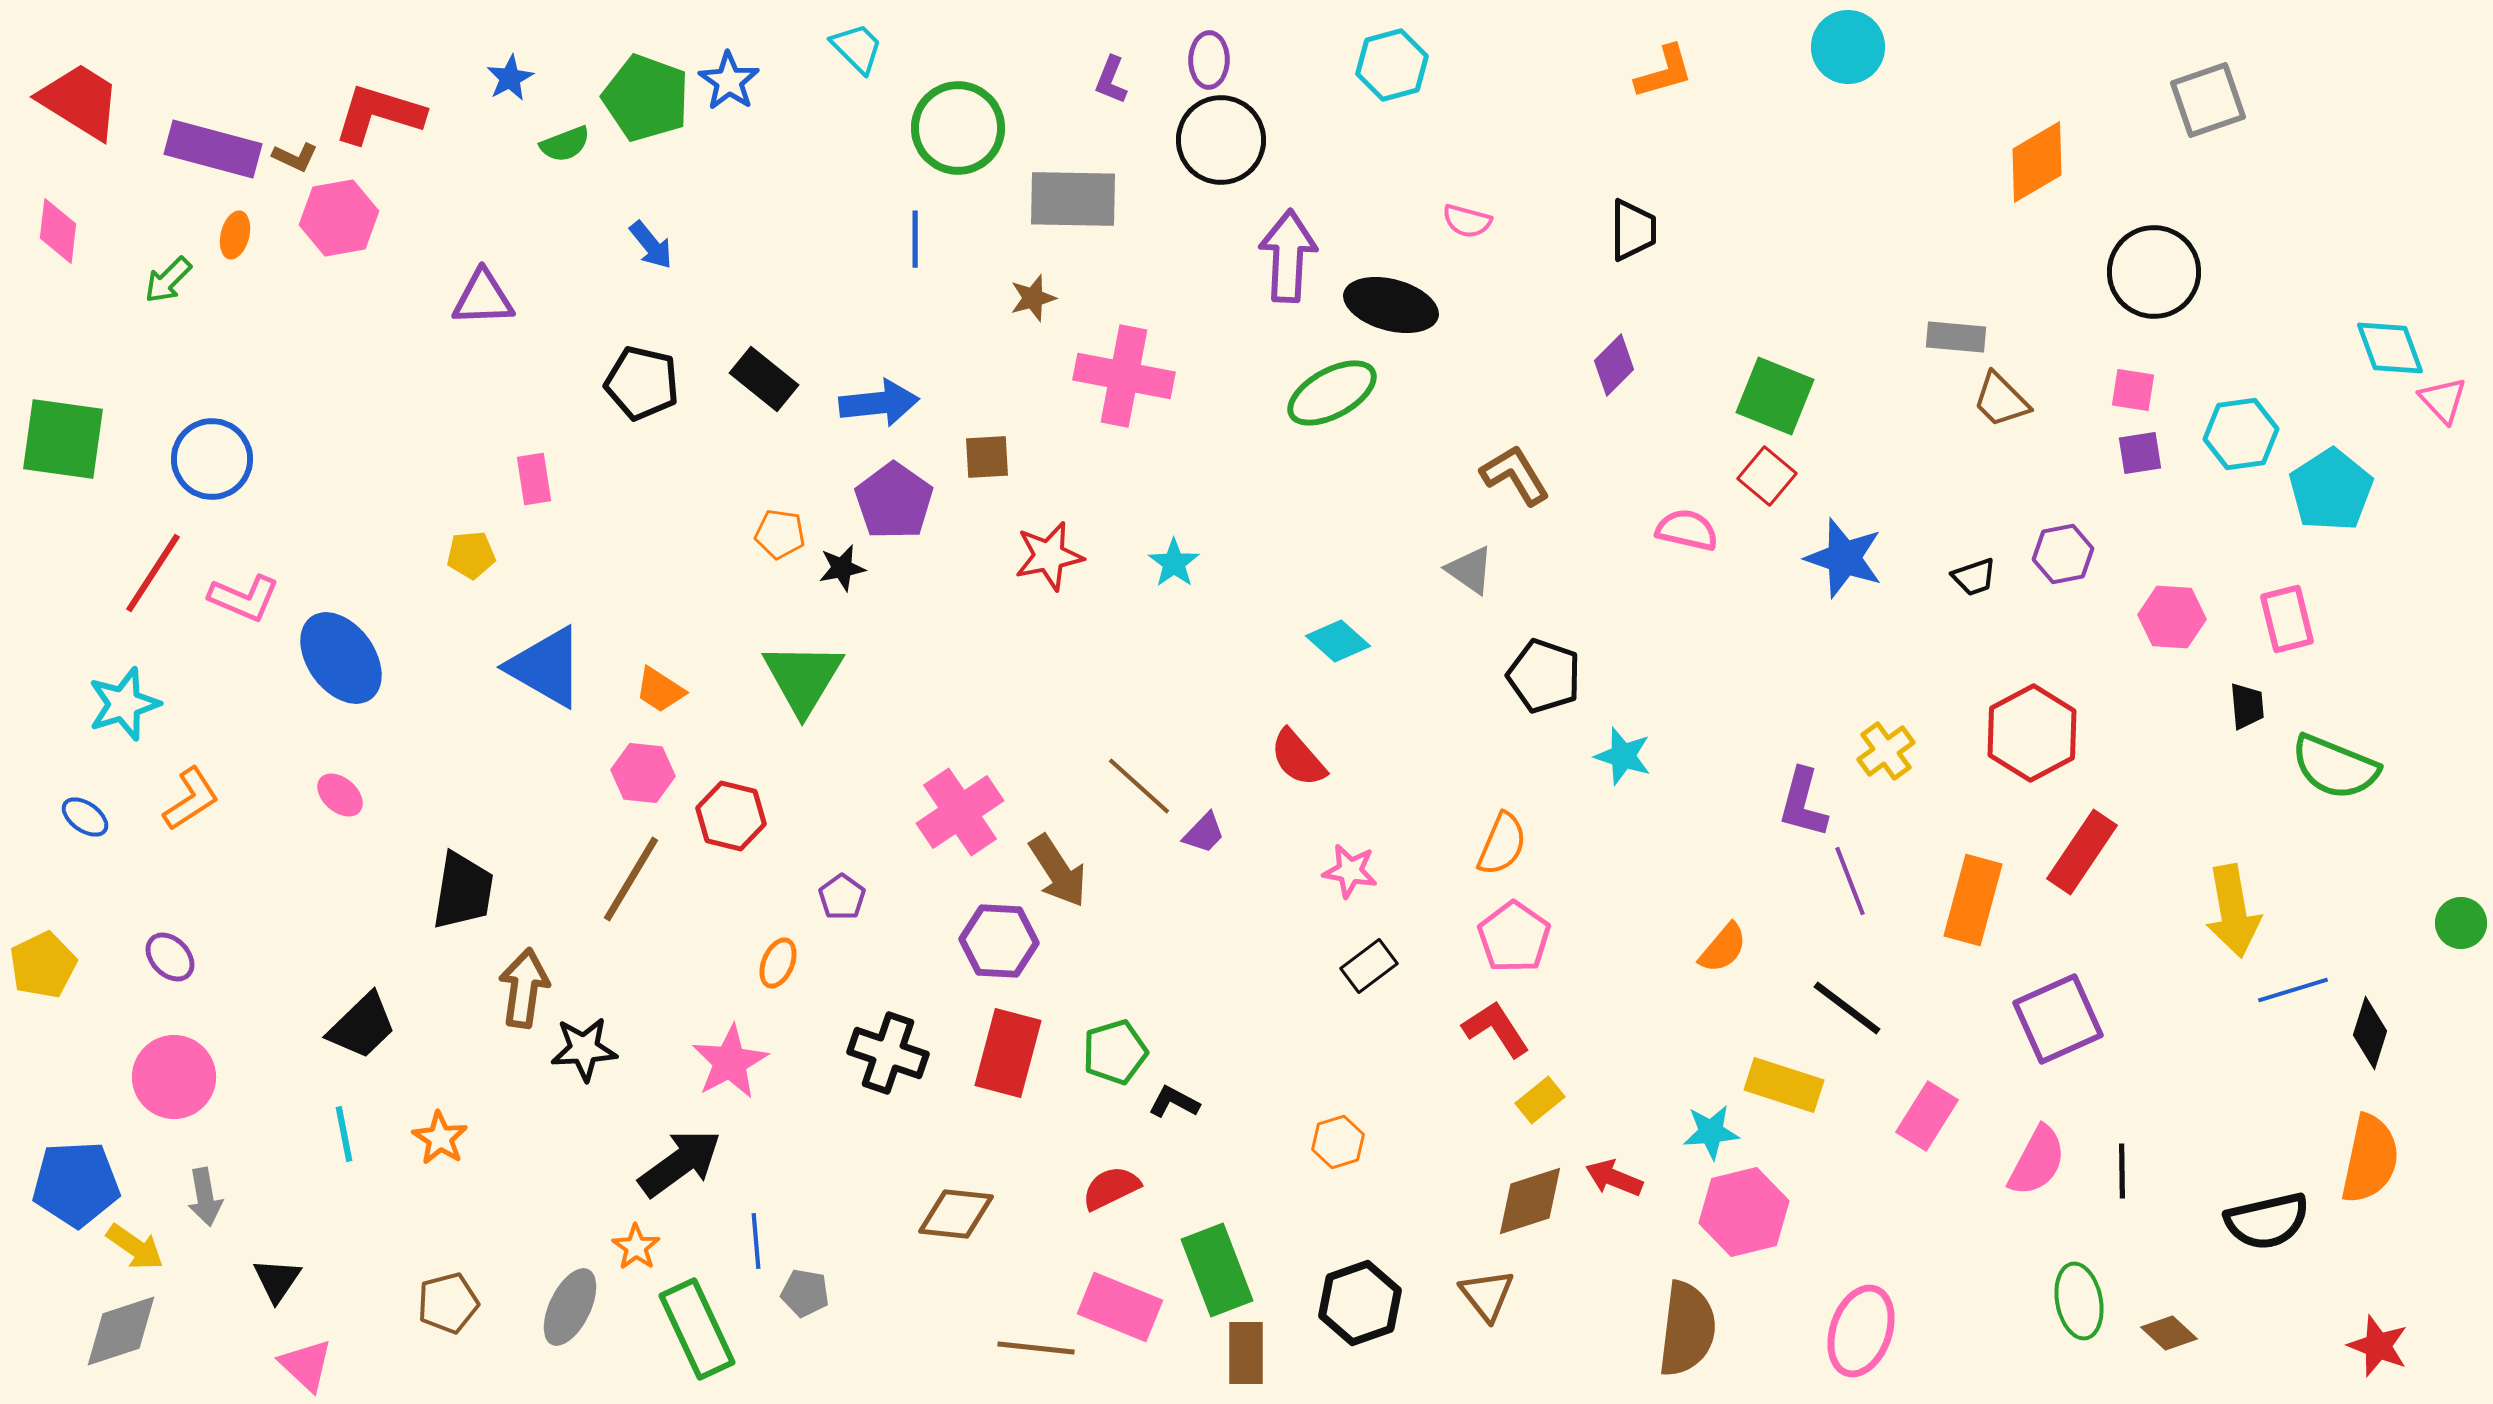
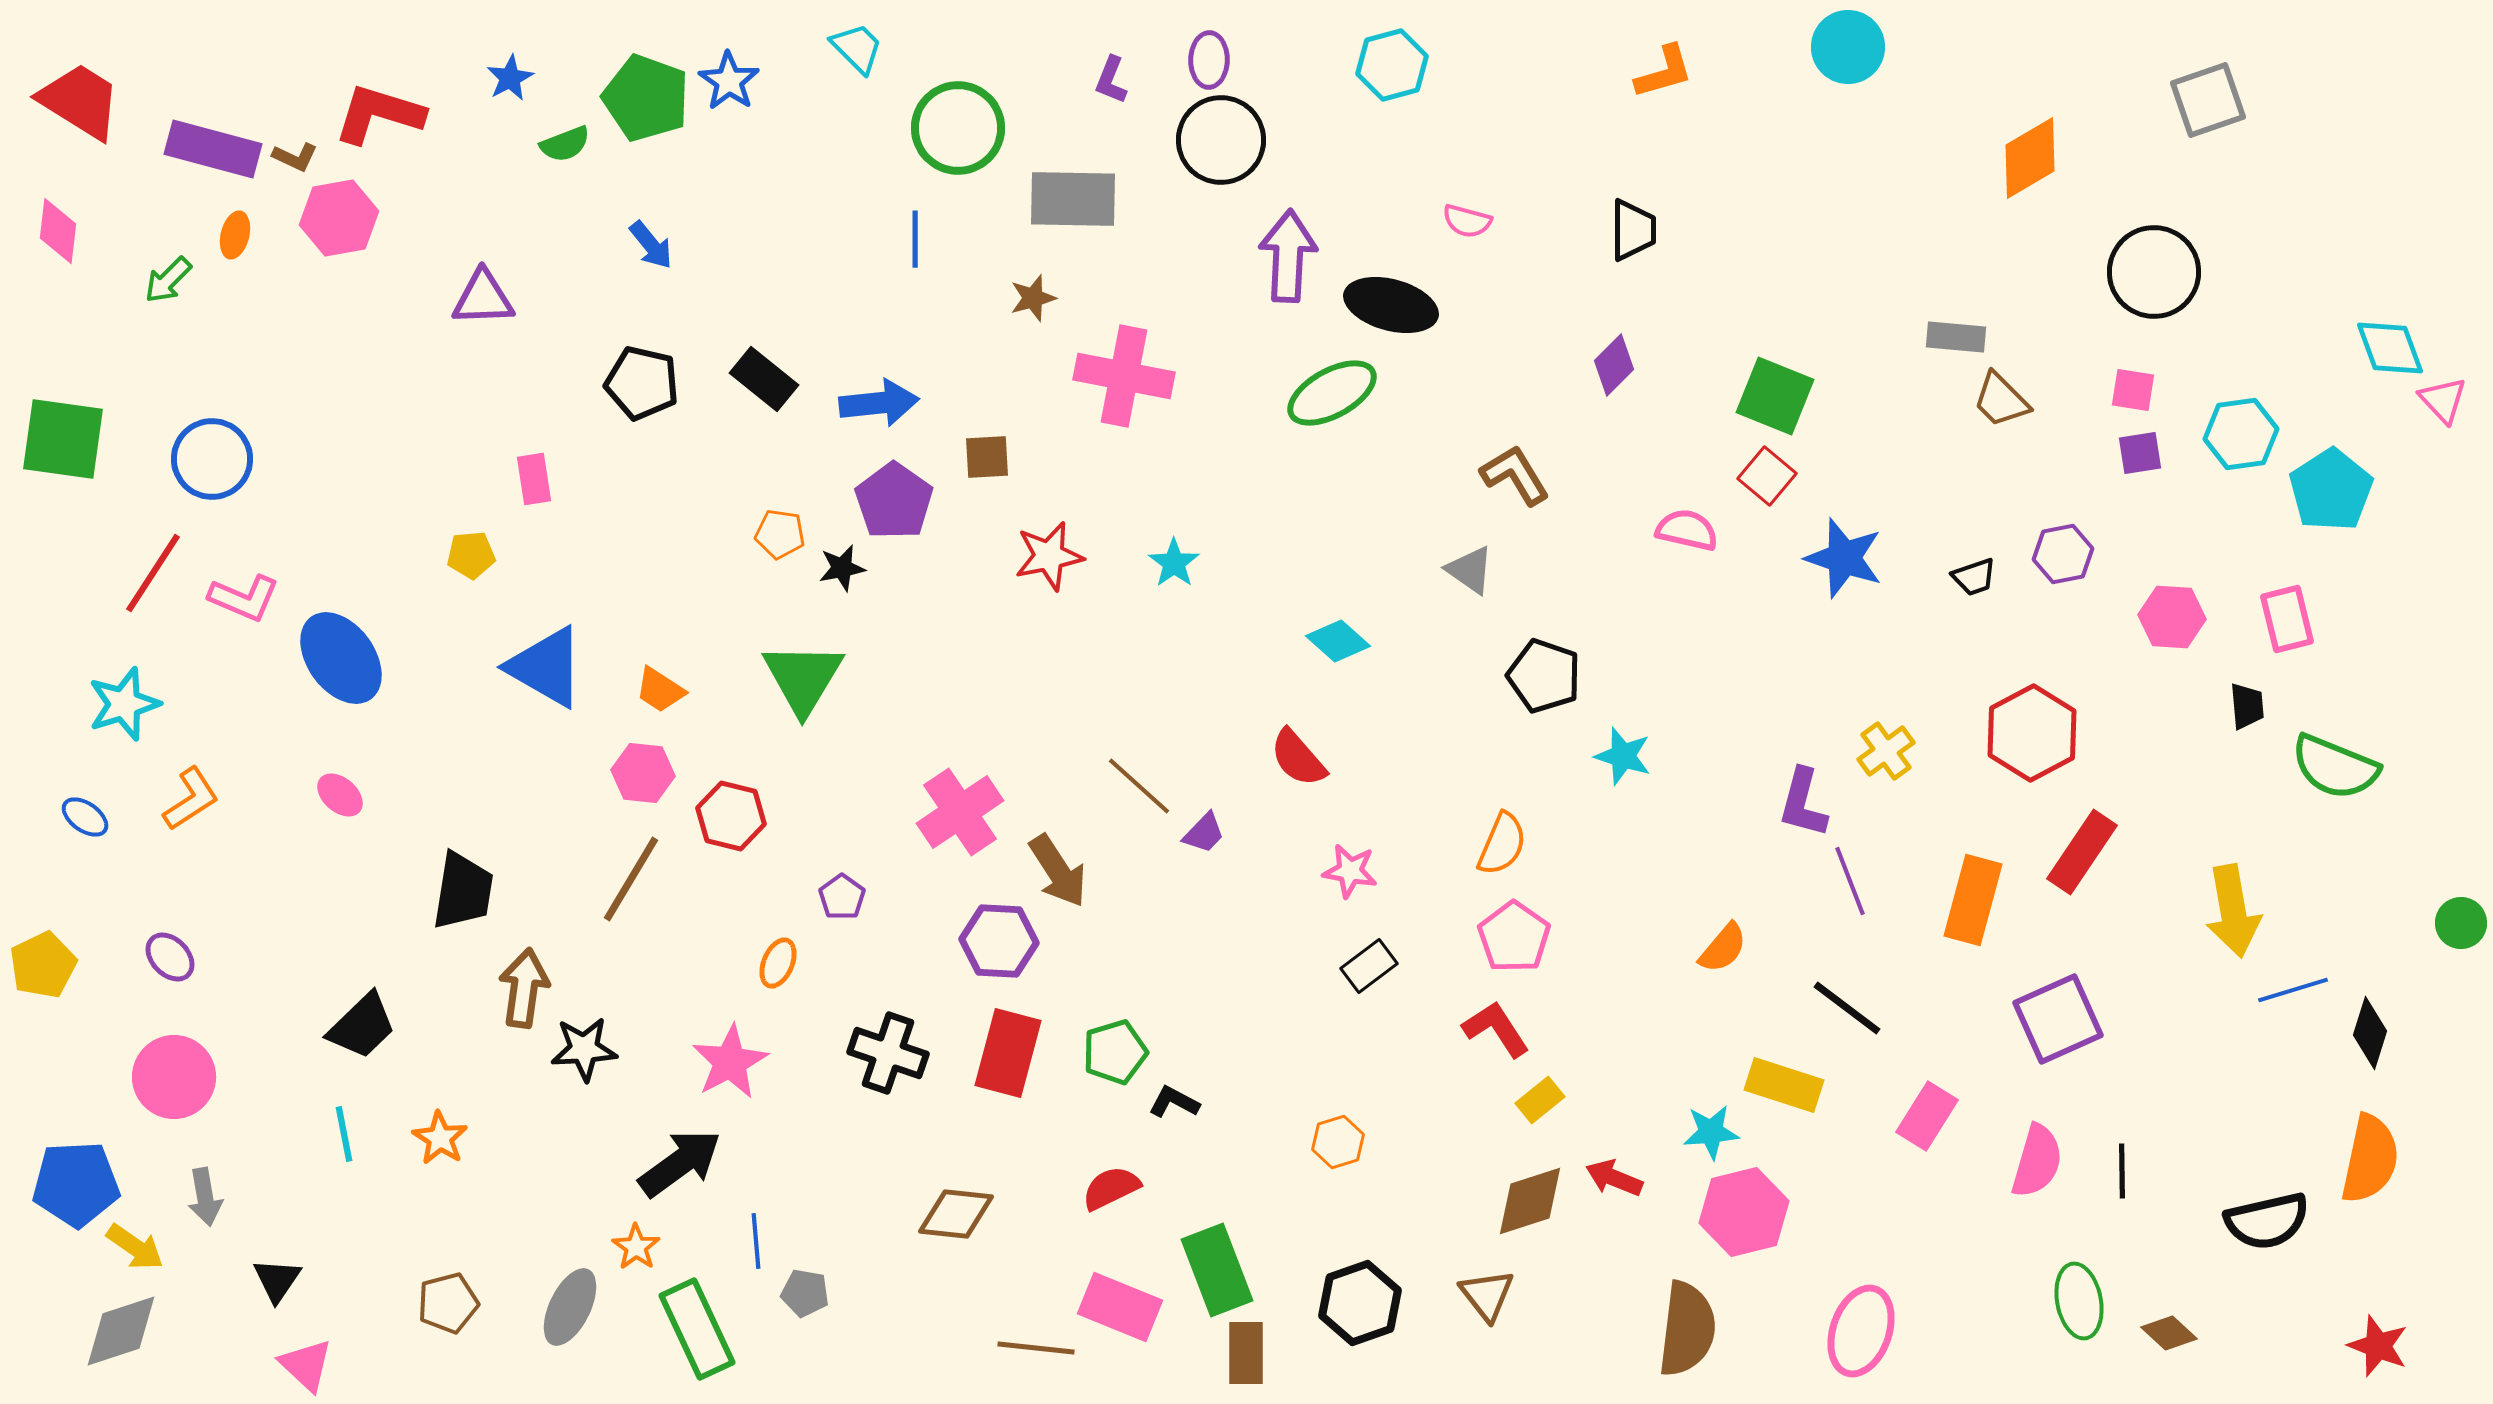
orange diamond at (2037, 162): moved 7 px left, 4 px up
pink semicircle at (2037, 1161): rotated 12 degrees counterclockwise
